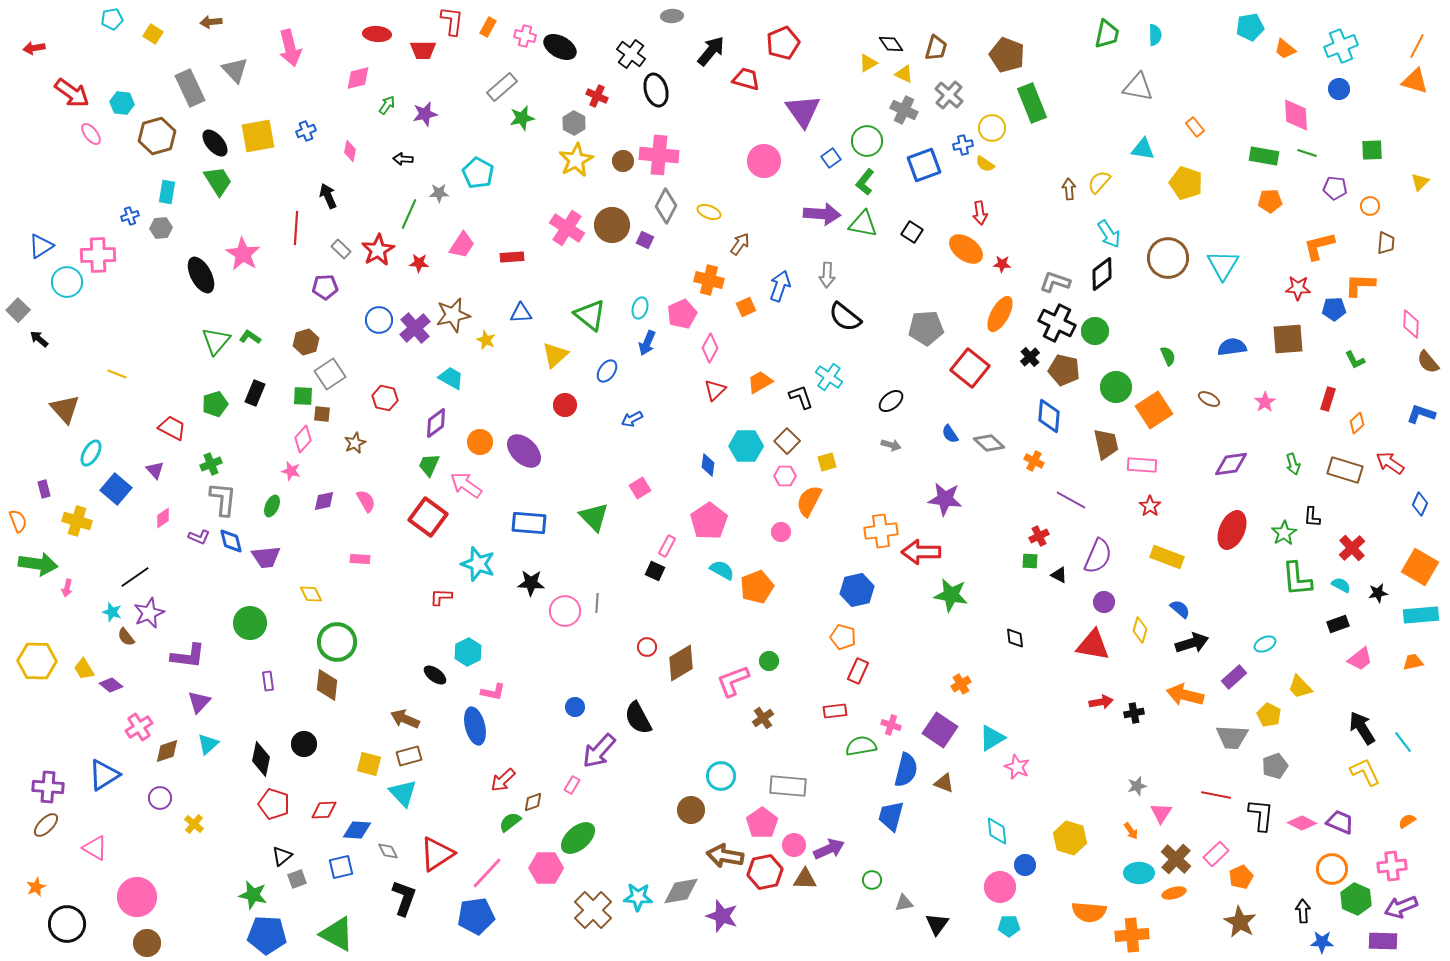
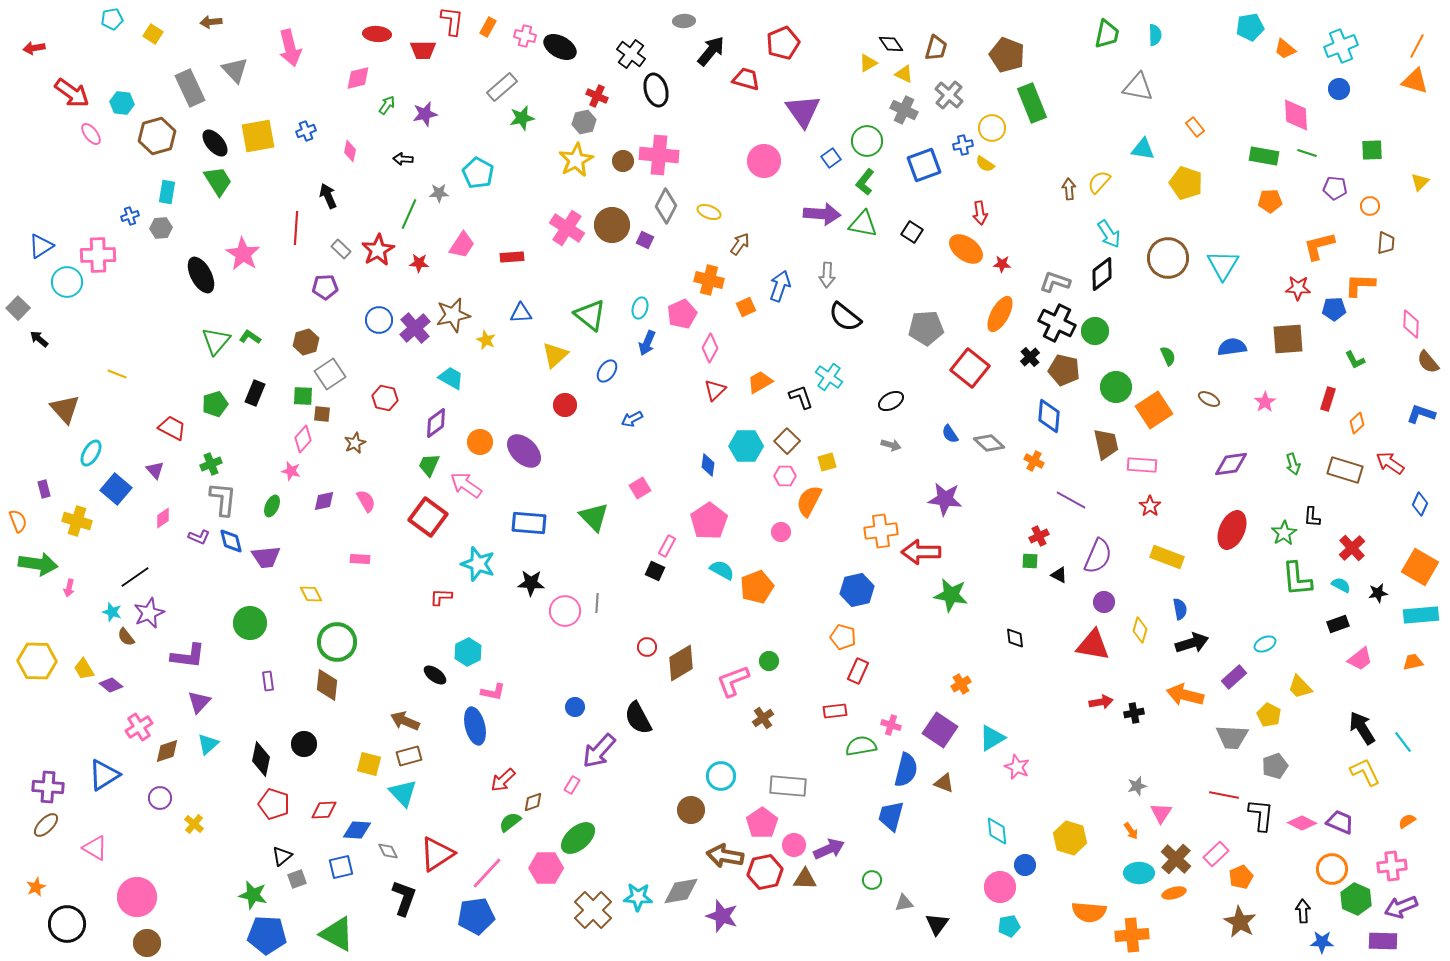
gray ellipse at (672, 16): moved 12 px right, 5 px down
gray hexagon at (574, 123): moved 10 px right, 1 px up; rotated 20 degrees clockwise
gray square at (18, 310): moved 2 px up
black ellipse at (891, 401): rotated 10 degrees clockwise
pink arrow at (67, 588): moved 2 px right
blue semicircle at (1180, 609): rotated 40 degrees clockwise
brown arrow at (405, 719): moved 2 px down
red line at (1216, 795): moved 8 px right
cyan pentagon at (1009, 926): rotated 10 degrees counterclockwise
